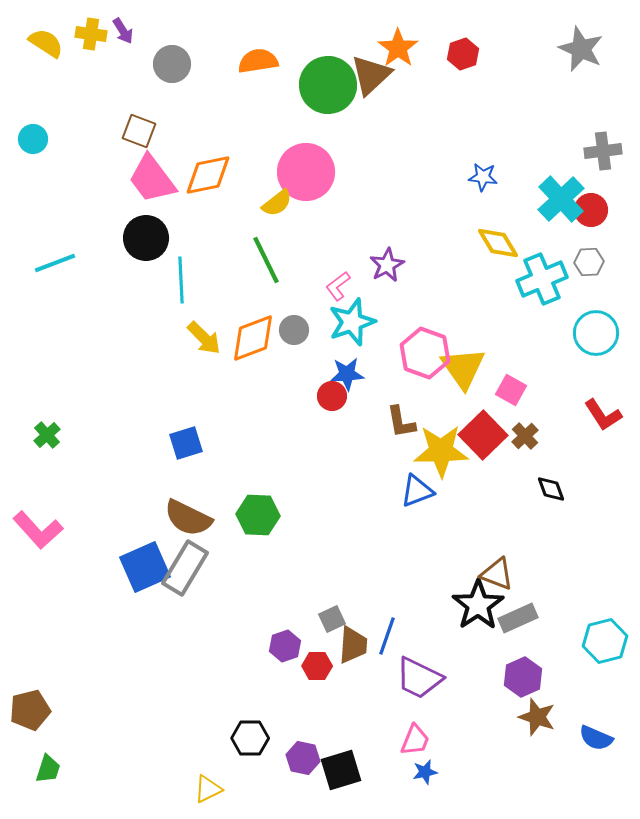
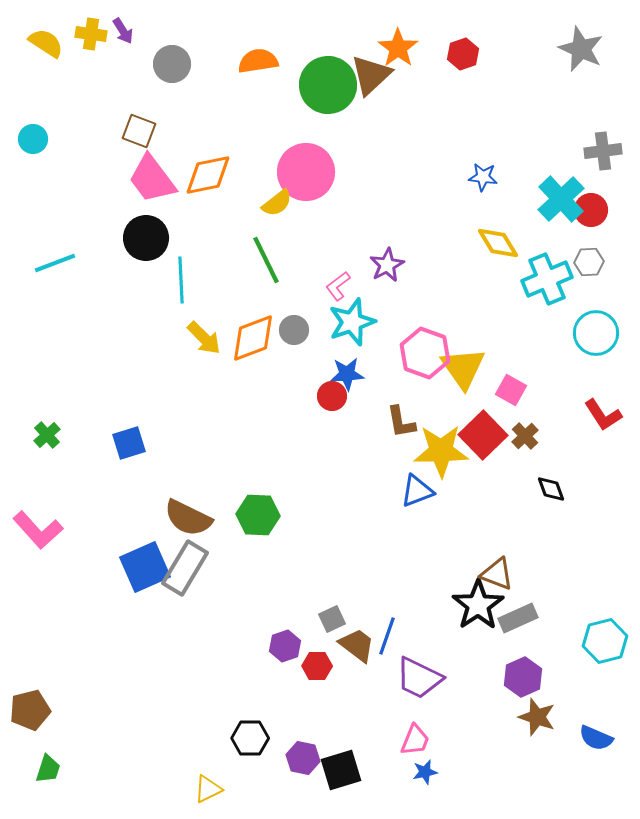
cyan cross at (542, 279): moved 5 px right
blue square at (186, 443): moved 57 px left
brown trapezoid at (353, 645): moved 4 px right; rotated 57 degrees counterclockwise
